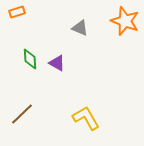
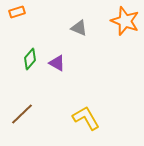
gray triangle: moved 1 px left
green diamond: rotated 45 degrees clockwise
